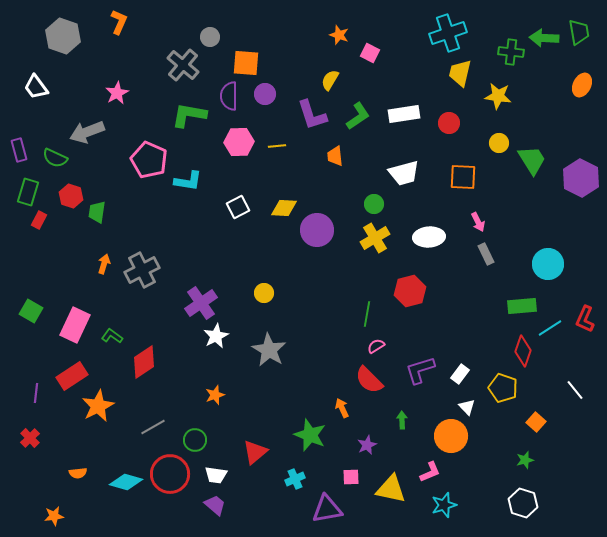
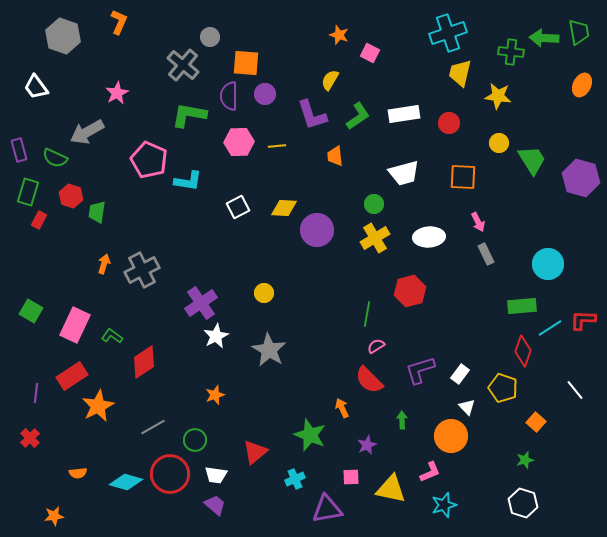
gray arrow at (87, 132): rotated 8 degrees counterclockwise
purple hexagon at (581, 178): rotated 12 degrees counterclockwise
red L-shape at (585, 319): moved 2 px left, 1 px down; rotated 68 degrees clockwise
